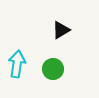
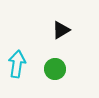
green circle: moved 2 px right
